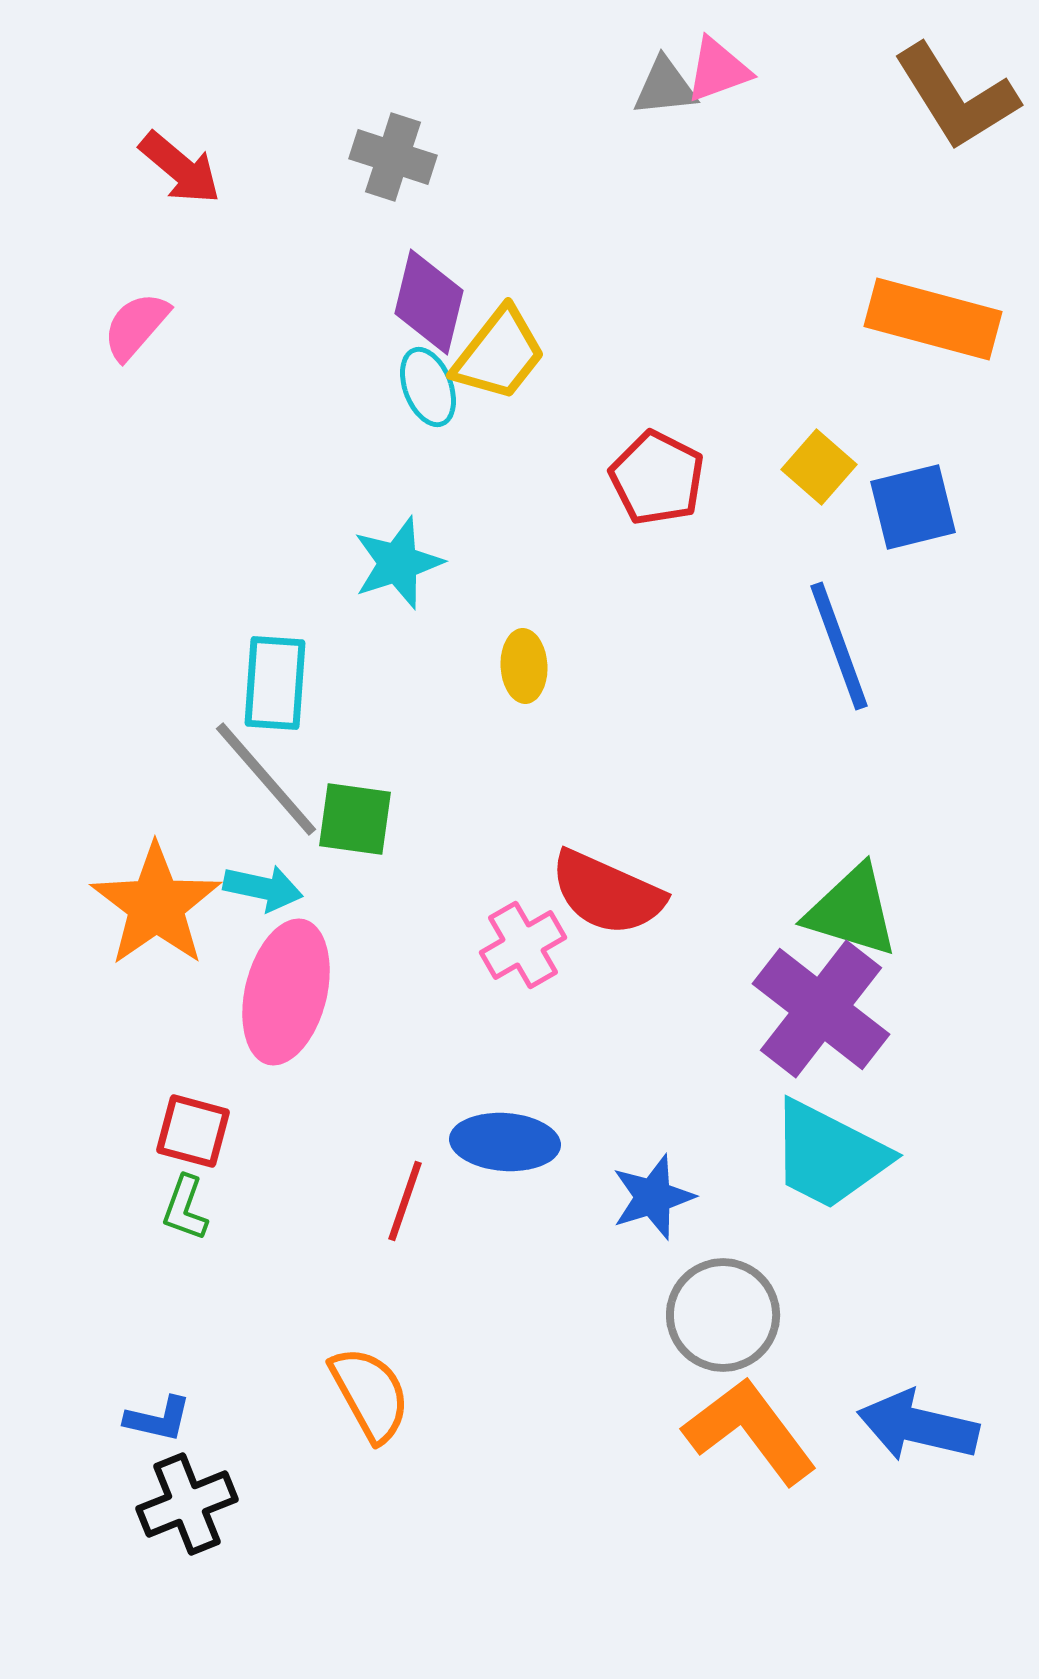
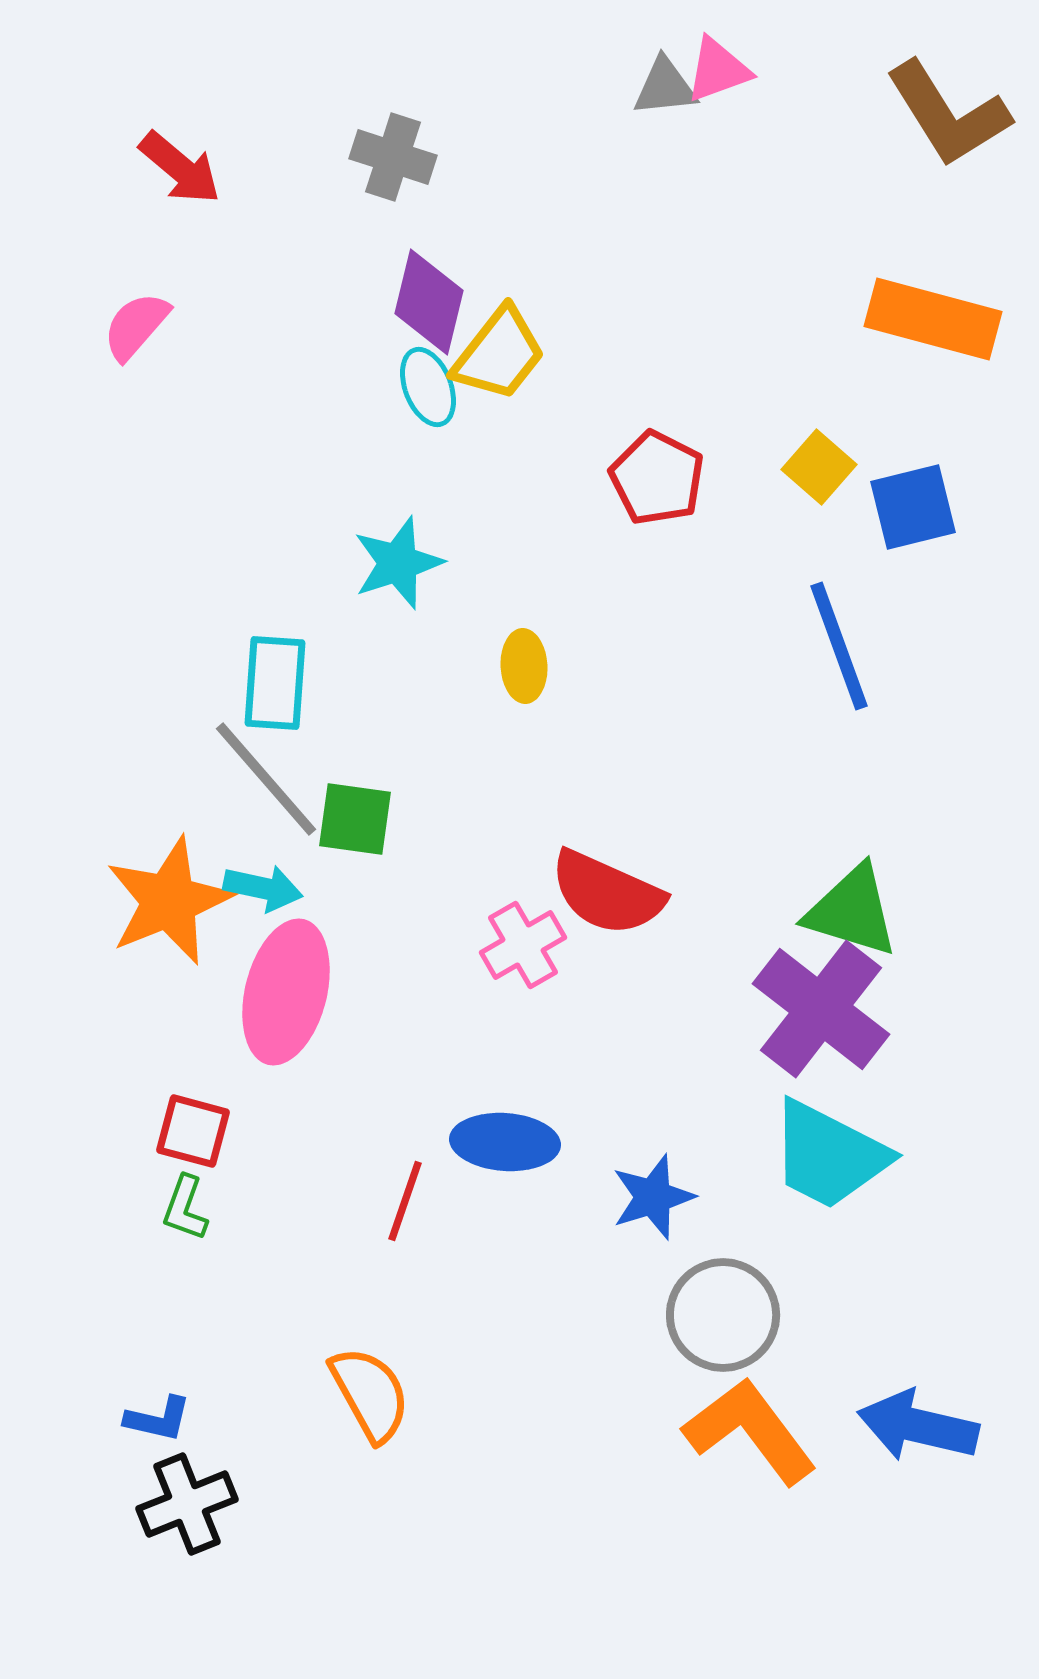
brown L-shape: moved 8 px left, 17 px down
orange star: moved 13 px right, 4 px up; rotated 13 degrees clockwise
